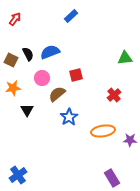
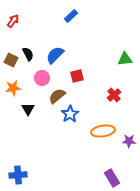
red arrow: moved 2 px left, 2 px down
blue semicircle: moved 5 px right, 3 px down; rotated 24 degrees counterclockwise
green triangle: moved 1 px down
red square: moved 1 px right, 1 px down
brown semicircle: moved 2 px down
black triangle: moved 1 px right, 1 px up
blue star: moved 1 px right, 3 px up
purple star: moved 1 px left, 1 px down
blue cross: rotated 30 degrees clockwise
